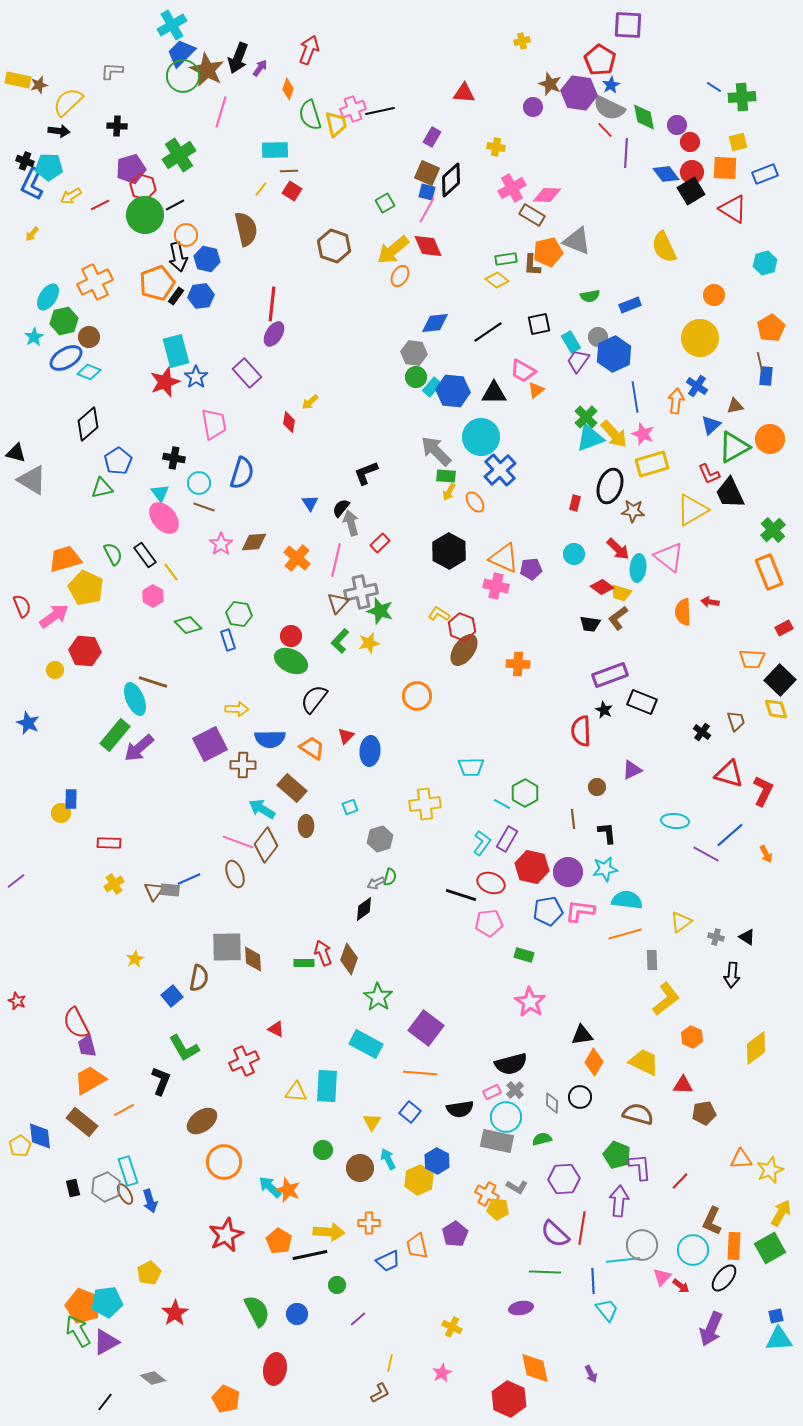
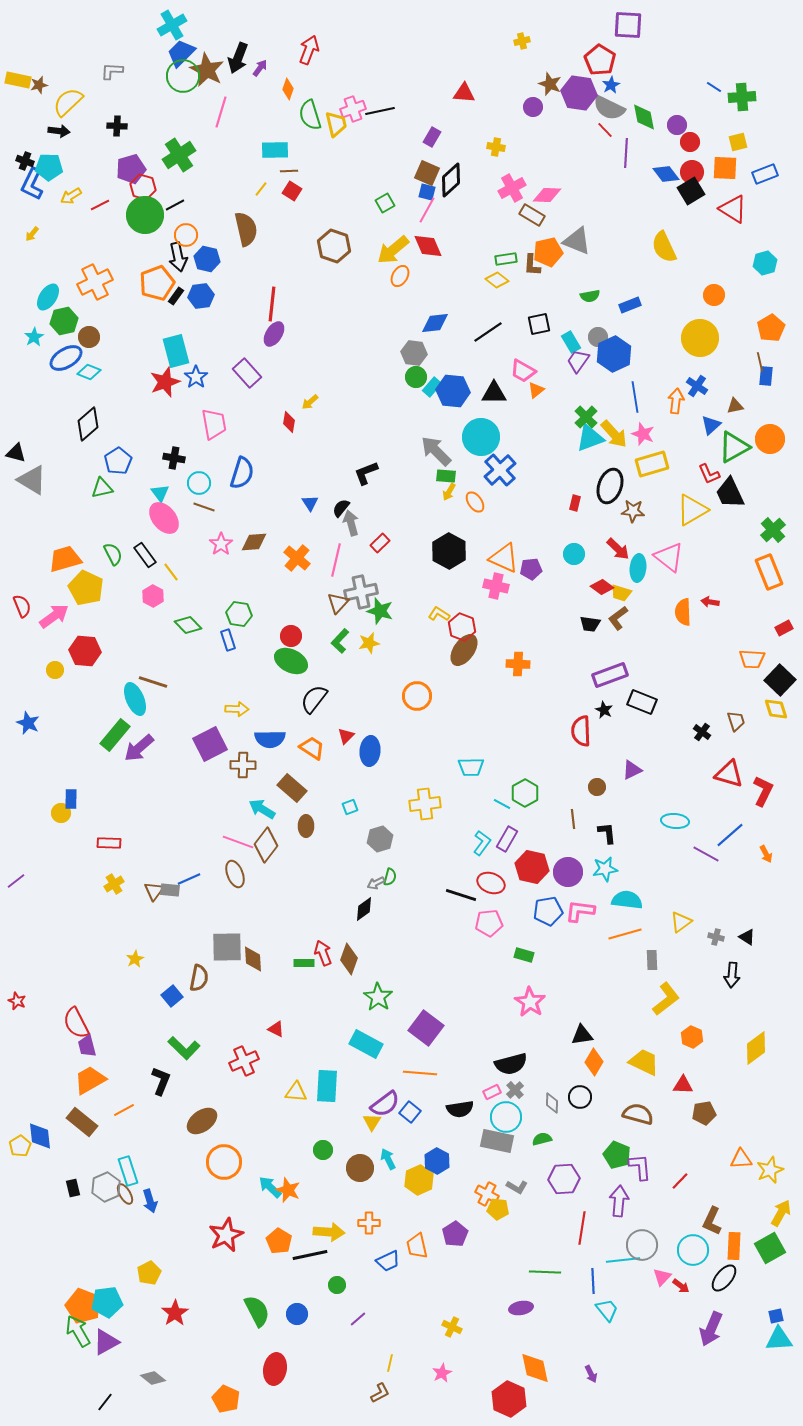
green L-shape at (184, 1048): rotated 16 degrees counterclockwise
purple semicircle at (555, 1234): moved 170 px left, 130 px up; rotated 80 degrees counterclockwise
